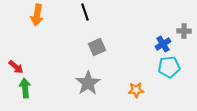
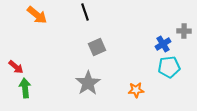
orange arrow: rotated 60 degrees counterclockwise
